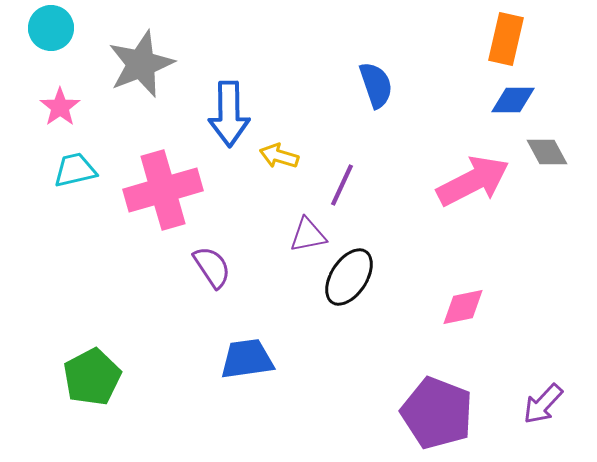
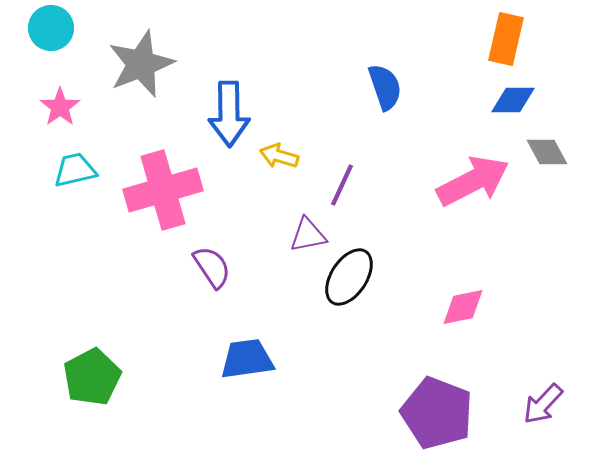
blue semicircle: moved 9 px right, 2 px down
